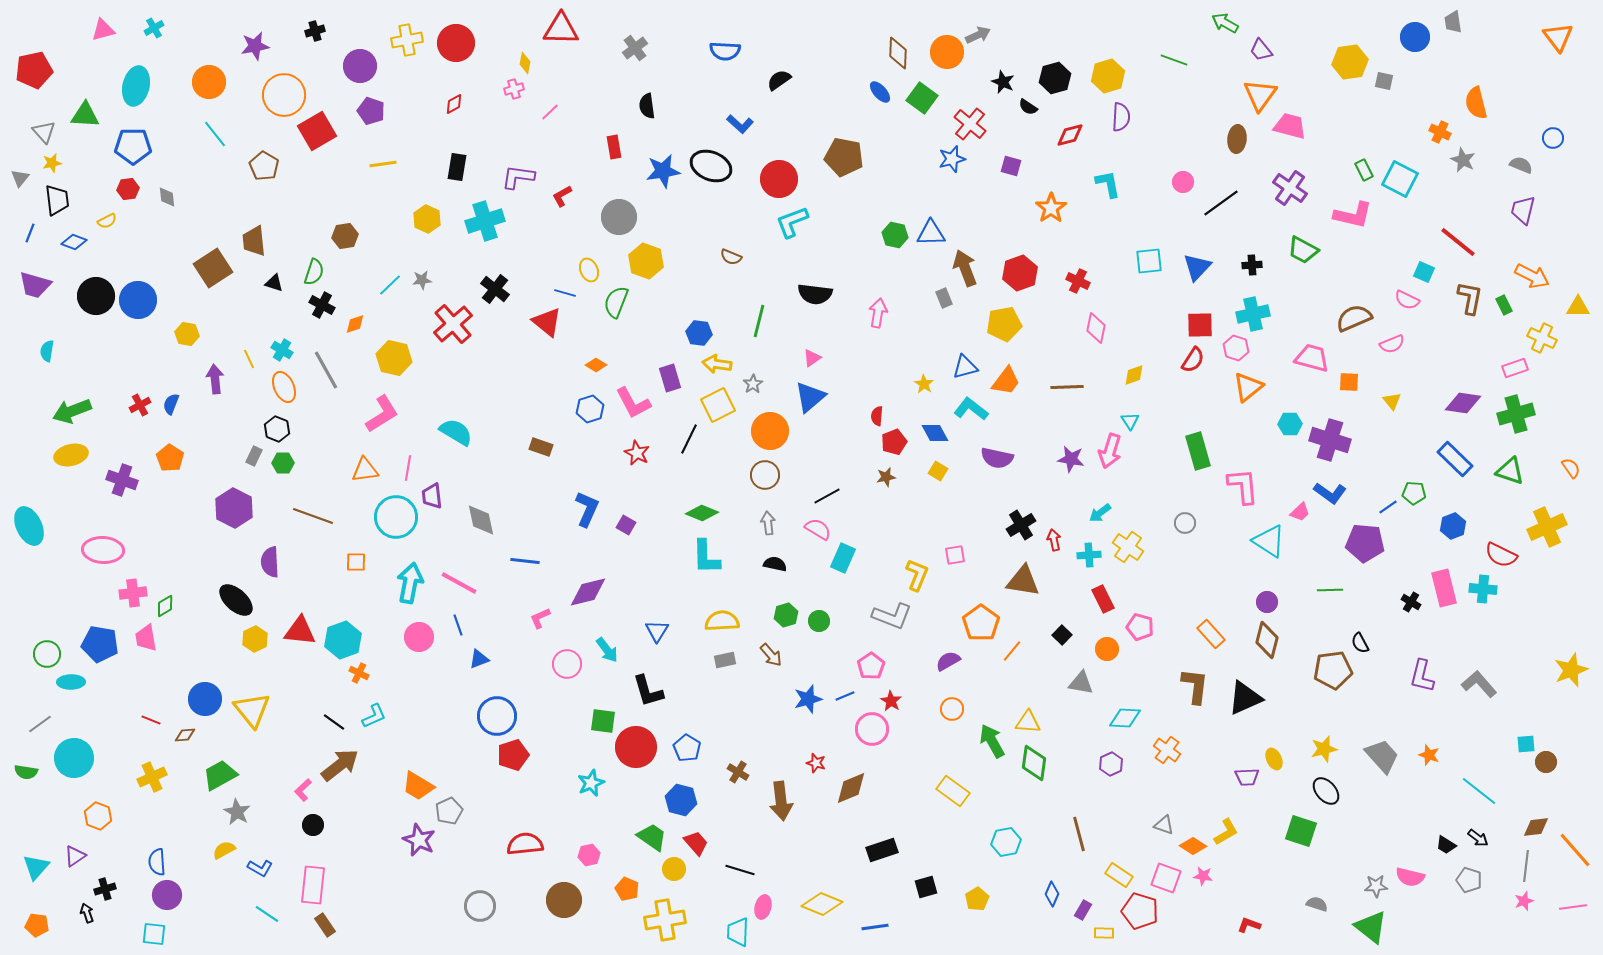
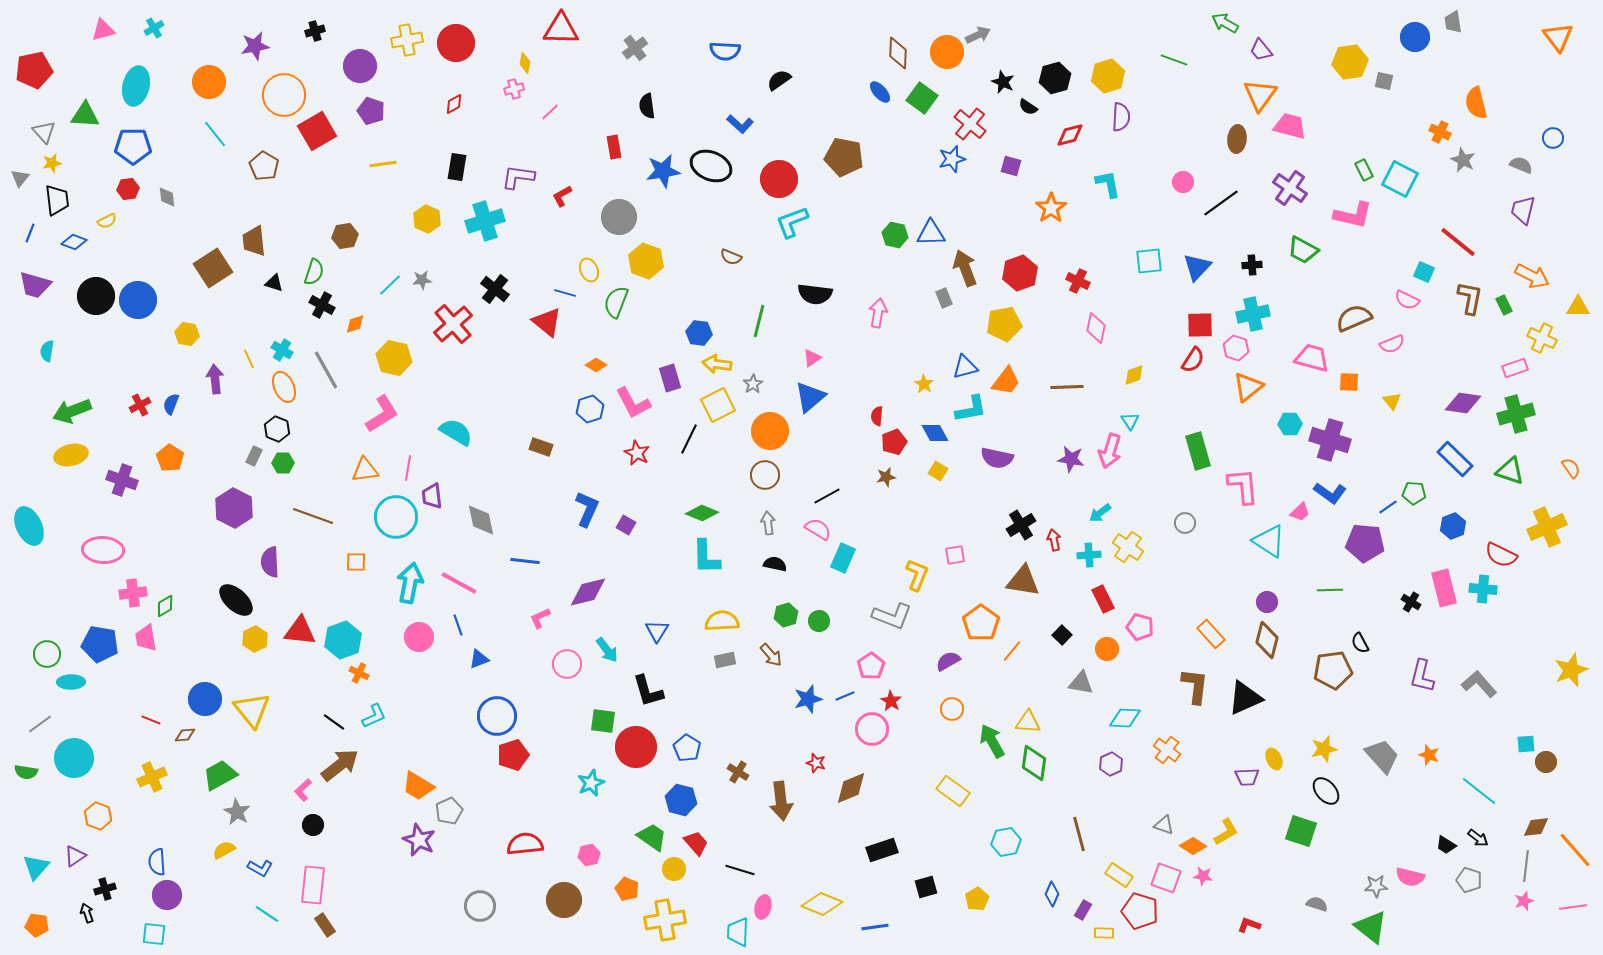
cyan L-shape at (971, 409): rotated 132 degrees clockwise
